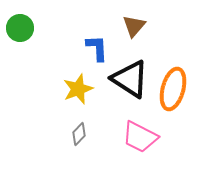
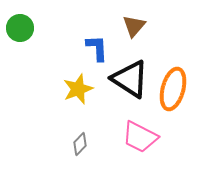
gray diamond: moved 1 px right, 10 px down
